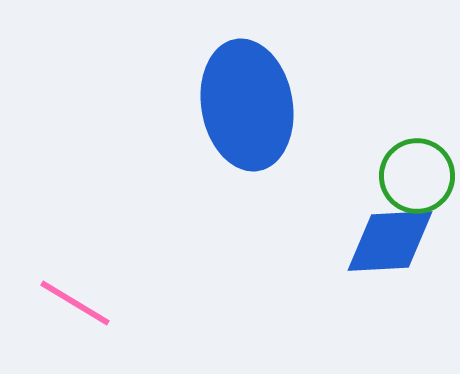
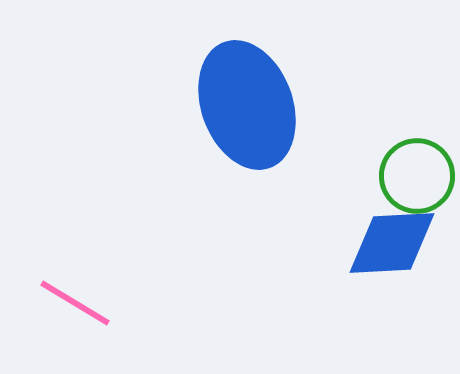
blue ellipse: rotated 10 degrees counterclockwise
blue diamond: moved 2 px right, 2 px down
